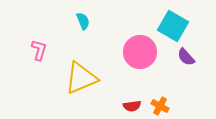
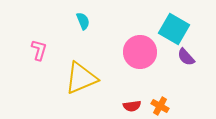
cyan square: moved 1 px right, 3 px down
